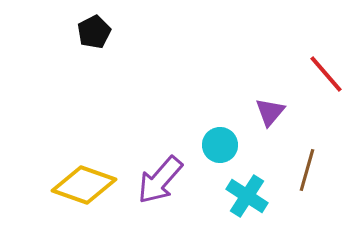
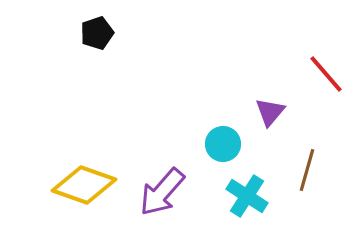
black pentagon: moved 3 px right, 1 px down; rotated 8 degrees clockwise
cyan circle: moved 3 px right, 1 px up
purple arrow: moved 2 px right, 12 px down
